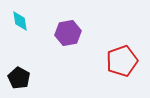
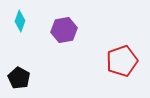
cyan diamond: rotated 30 degrees clockwise
purple hexagon: moved 4 px left, 3 px up
